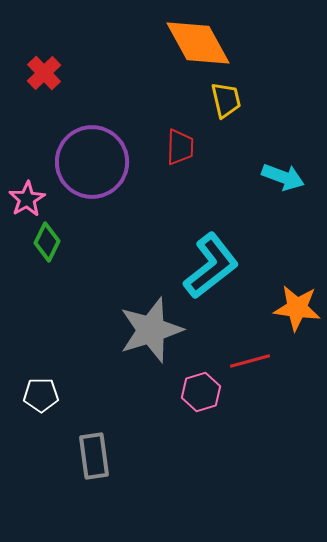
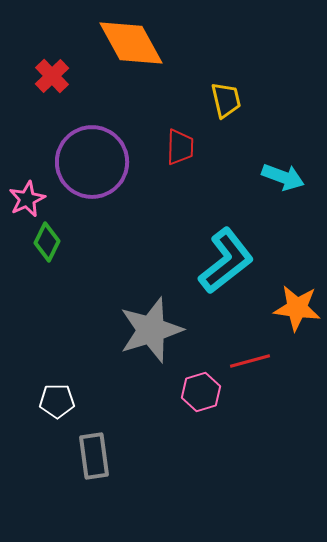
orange diamond: moved 67 px left
red cross: moved 8 px right, 3 px down
pink star: rotated 6 degrees clockwise
cyan L-shape: moved 15 px right, 5 px up
white pentagon: moved 16 px right, 6 px down
